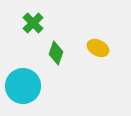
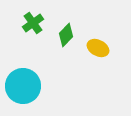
green cross: rotated 10 degrees clockwise
green diamond: moved 10 px right, 18 px up; rotated 25 degrees clockwise
